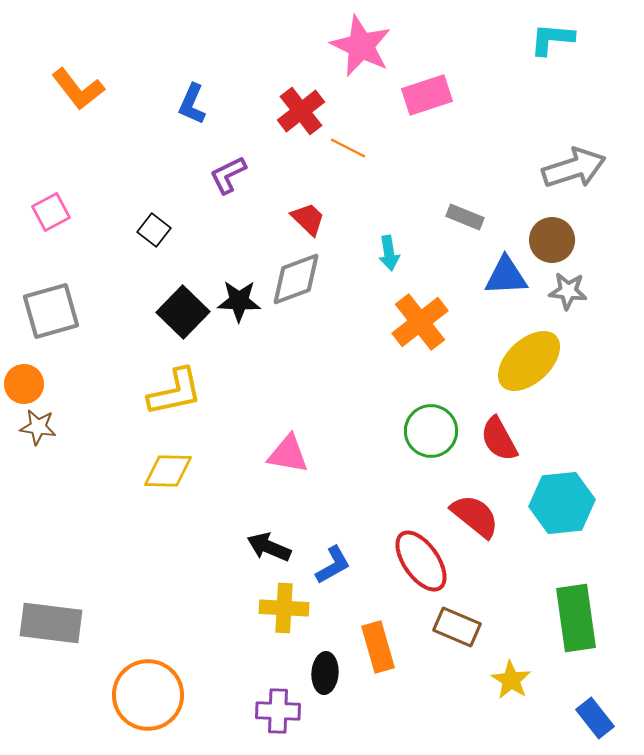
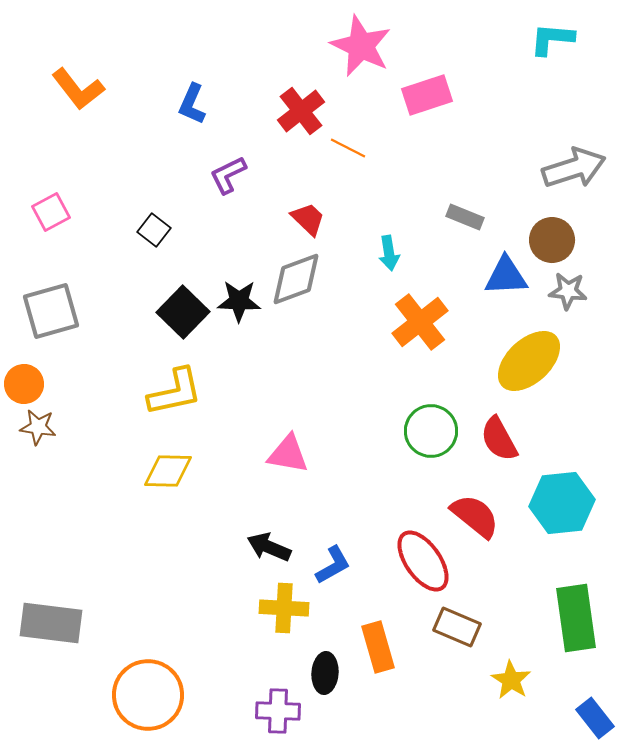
red ellipse at (421, 561): moved 2 px right
